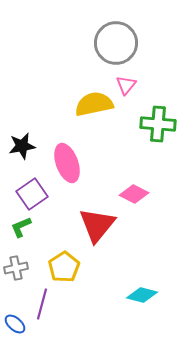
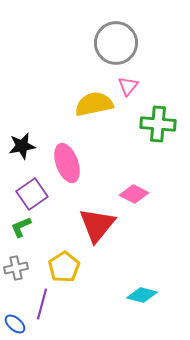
pink triangle: moved 2 px right, 1 px down
